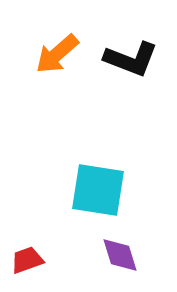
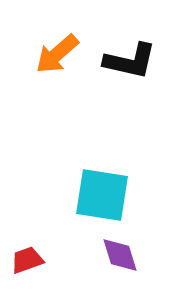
black L-shape: moved 1 px left, 2 px down; rotated 8 degrees counterclockwise
cyan square: moved 4 px right, 5 px down
